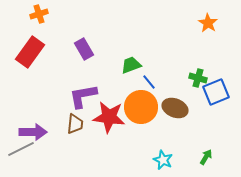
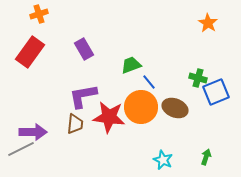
green arrow: rotated 14 degrees counterclockwise
